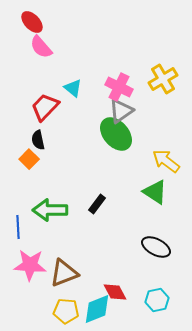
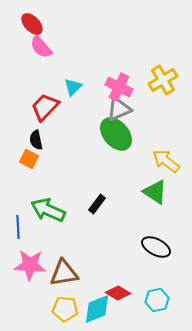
red ellipse: moved 2 px down
yellow cross: moved 1 px down
cyan triangle: moved 1 px up; rotated 36 degrees clockwise
gray triangle: moved 2 px left, 2 px up; rotated 12 degrees clockwise
black semicircle: moved 2 px left
orange square: rotated 18 degrees counterclockwise
green arrow: moved 2 px left; rotated 24 degrees clockwise
brown triangle: rotated 12 degrees clockwise
red diamond: moved 3 px right, 1 px down; rotated 30 degrees counterclockwise
yellow pentagon: moved 1 px left, 2 px up
